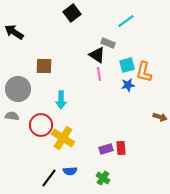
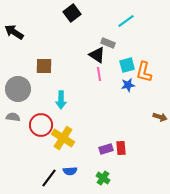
gray semicircle: moved 1 px right, 1 px down
